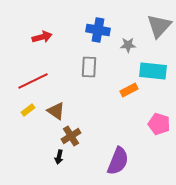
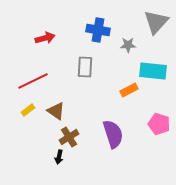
gray triangle: moved 3 px left, 4 px up
red arrow: moved 3 px right, 1 px down
gray rectangle: moved 4 px left
brown cross: moved 2 px left, 1 px down
purple semicircle: moved 5 px left, 27 px up; rotated 40 degrees counterclockwise
